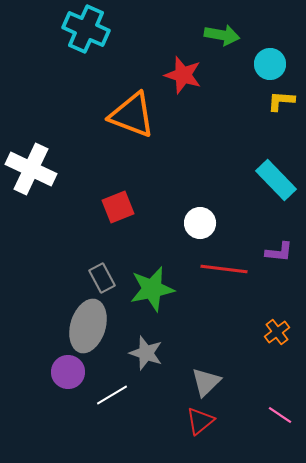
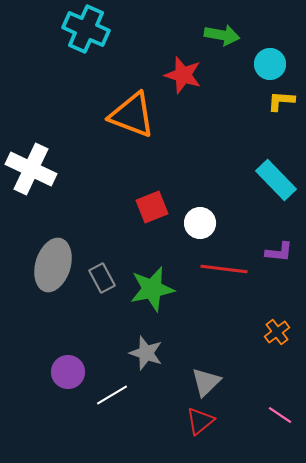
red square: moved 34 px right
gray ellipse: moved 35 px left, 61 px up
